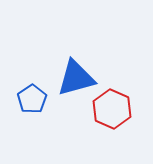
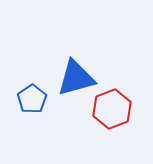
red hexagon: rotated 15 degrees clockwise
